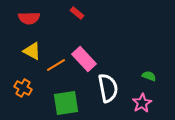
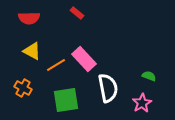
green square: moved 3 px up
